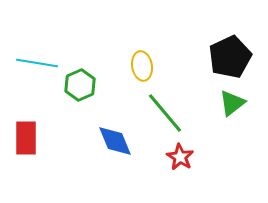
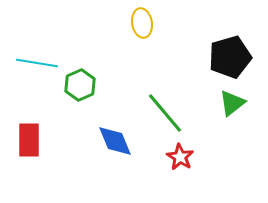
black pentagon: rotated 9 degrees clockwise
yellow ellipse: moved 43 px up
red rectangle: moved 3 px right, 2 px down
